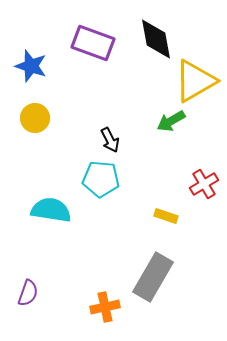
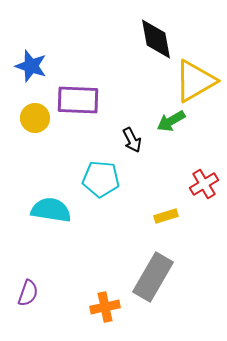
purple rectangle: moved 15 px left, 57 px down; rotated 18 degrees counterclockwise
black arrow: moved 22 px right
yellow rectangle: rotated 35 degrees counterclockwise
